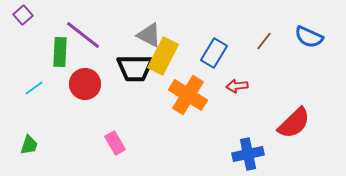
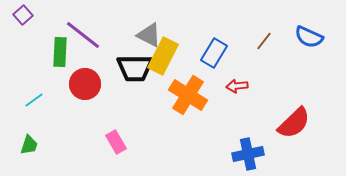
cyan line: moved 12 px down
pink rectangle: moved 1 px right, 1 px up
